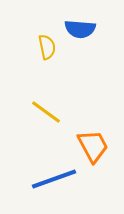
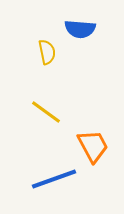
yellow semicircle: moved 5 px down
